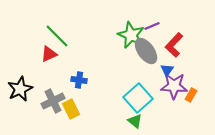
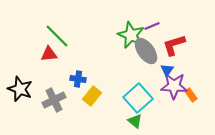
red L-shape: rotated 30 degrees clockwise
red triangle: rotated 18 degrees clockwise
blue cross: moved 1 px left, 1 px up
black star: rotated 25 degrees counterclockwise
orange rectangle: rotated 64 degrees counterclockwise
gray cross: moved 1 px right, 1 px up
yellow rectangle: moved 21 px right, 13 px up; rotated 66 degrees clockwise
